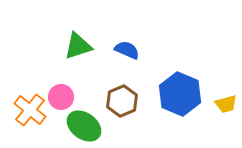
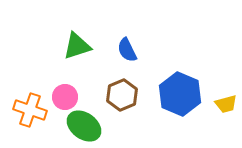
green triangle: moved 1 px left
blue semicircle: rotated 140 degrees counterclockwise
pink circle: moved 4 px right
brown hexagon: moved 6 px up
orange cross: rotated 20 degrees counterclockwise
